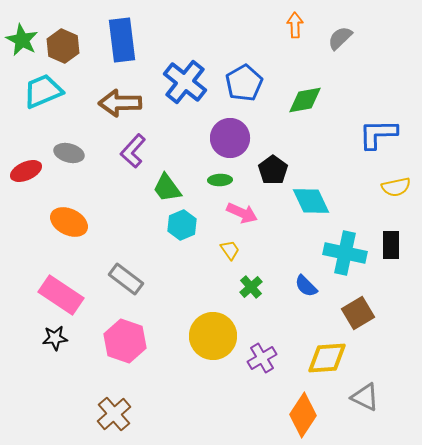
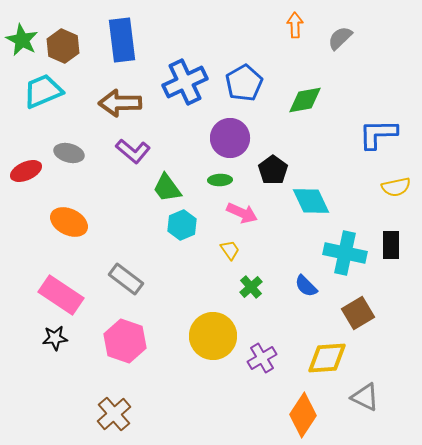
blue cross: rotated 27 degrees clockwise
purple L-shape: rotated 92 degrees counterclockwise
